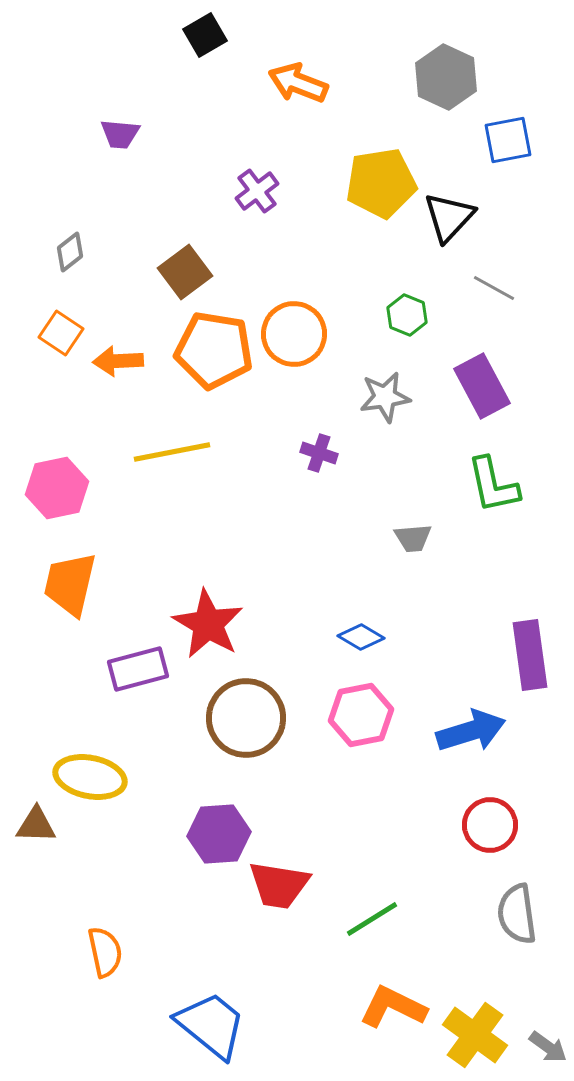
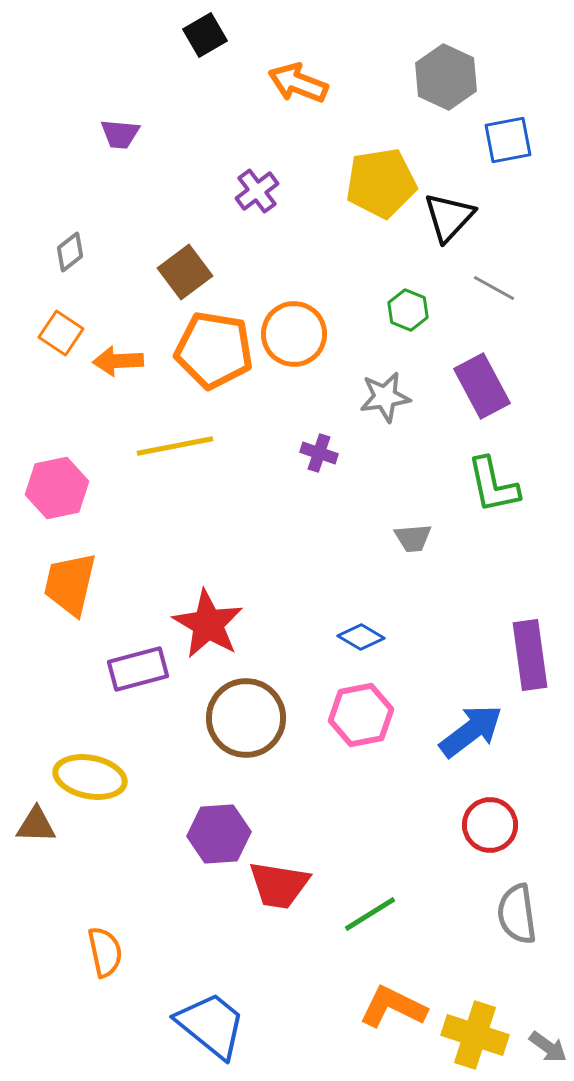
green hexagon at (407, 315): moved 1 px right, 5 px up
yellow line at (172, 452): moved 3 px right, 6 px up
blue arrow at (471, 731): rotated 20 degrees counterclockwise
green line at (372, 919): moved 2 px left, 5 px up
yellow cross at (475, 1035): rotated 18 degrees counterclockwise
